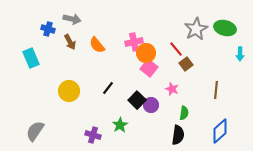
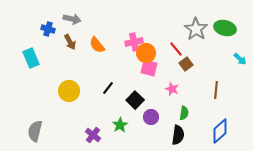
gray star: rotated 10 degrees counterclockwise
cyan arrow: moved 5 px down; rotated 48 degrees counterclockwise
pink square: rotated 24 degrees counterclockwise
black square: moved 2 px left
purple circle: moved 12 px down
gray semicircle: rotated 20 degrees counterclockwise
purple cross: rotated 21 degrees clockwise
